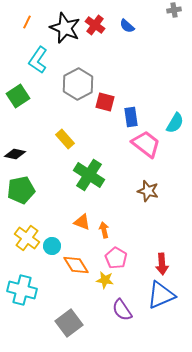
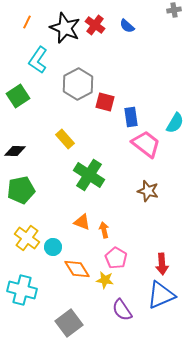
black diamond: moved 3 px up; rotated 10 degrees counterclockwise
cyan circle: moved 1 px right, 1 px down
orange diamond: moved 1 px right, 4 px down
